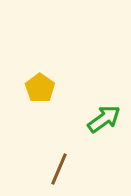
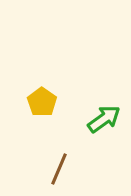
yellow pentagon: moved 2 px right, 14 px down
